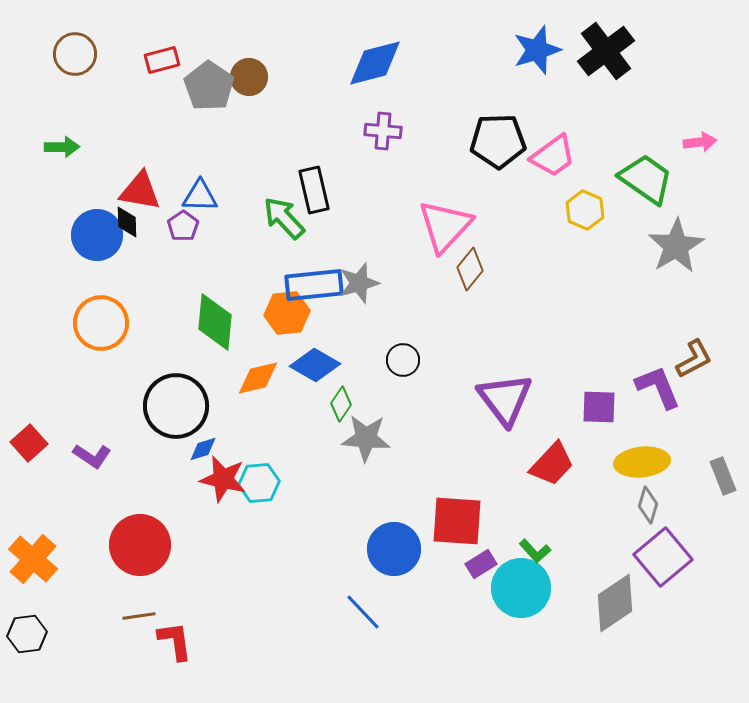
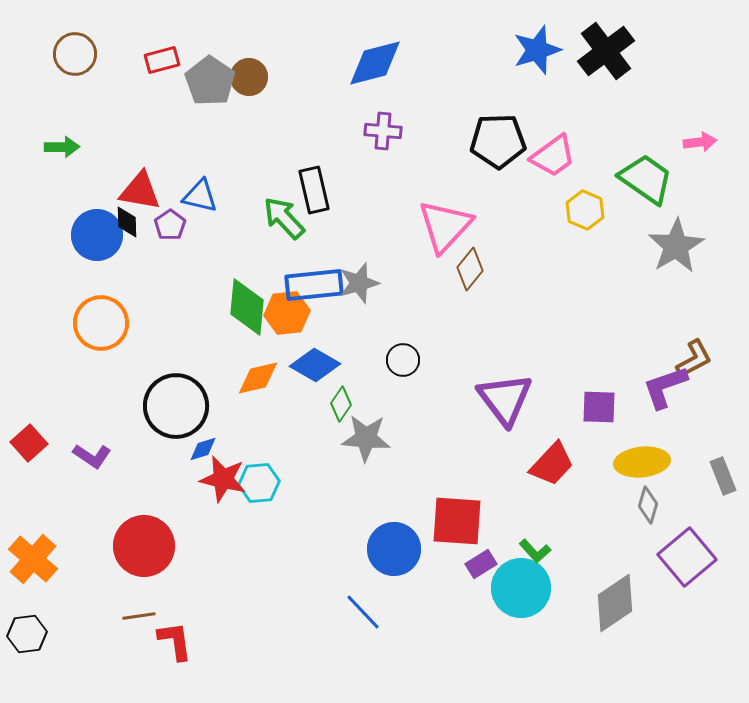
gray pentagon at (209, 86): moved 1 px right, 5 px up
blue triangle at (200, 196): rotated 12 degrees clockwise
purple pentagon at (183, 226): moved 13 px left, 1 px up
green diamond at (215, 322): moved 32 px right, 15 px up
purple L-shape at (658, 387): moved 7 px right; rotated 87 degrees counterclockwise
red circle at (140, 545): moved 4 px right, 1 px down
purple square at (663, 557): moved 24 px right
